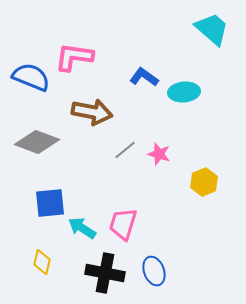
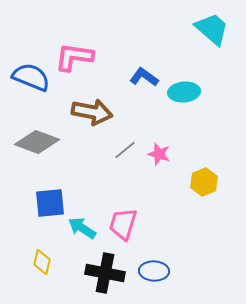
blue ellipse: rotated 68 degrees counterclockwise
